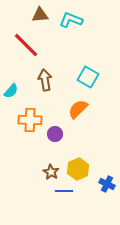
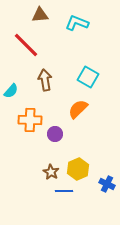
cyan L-shape: moved 6 px right, 3 px down
